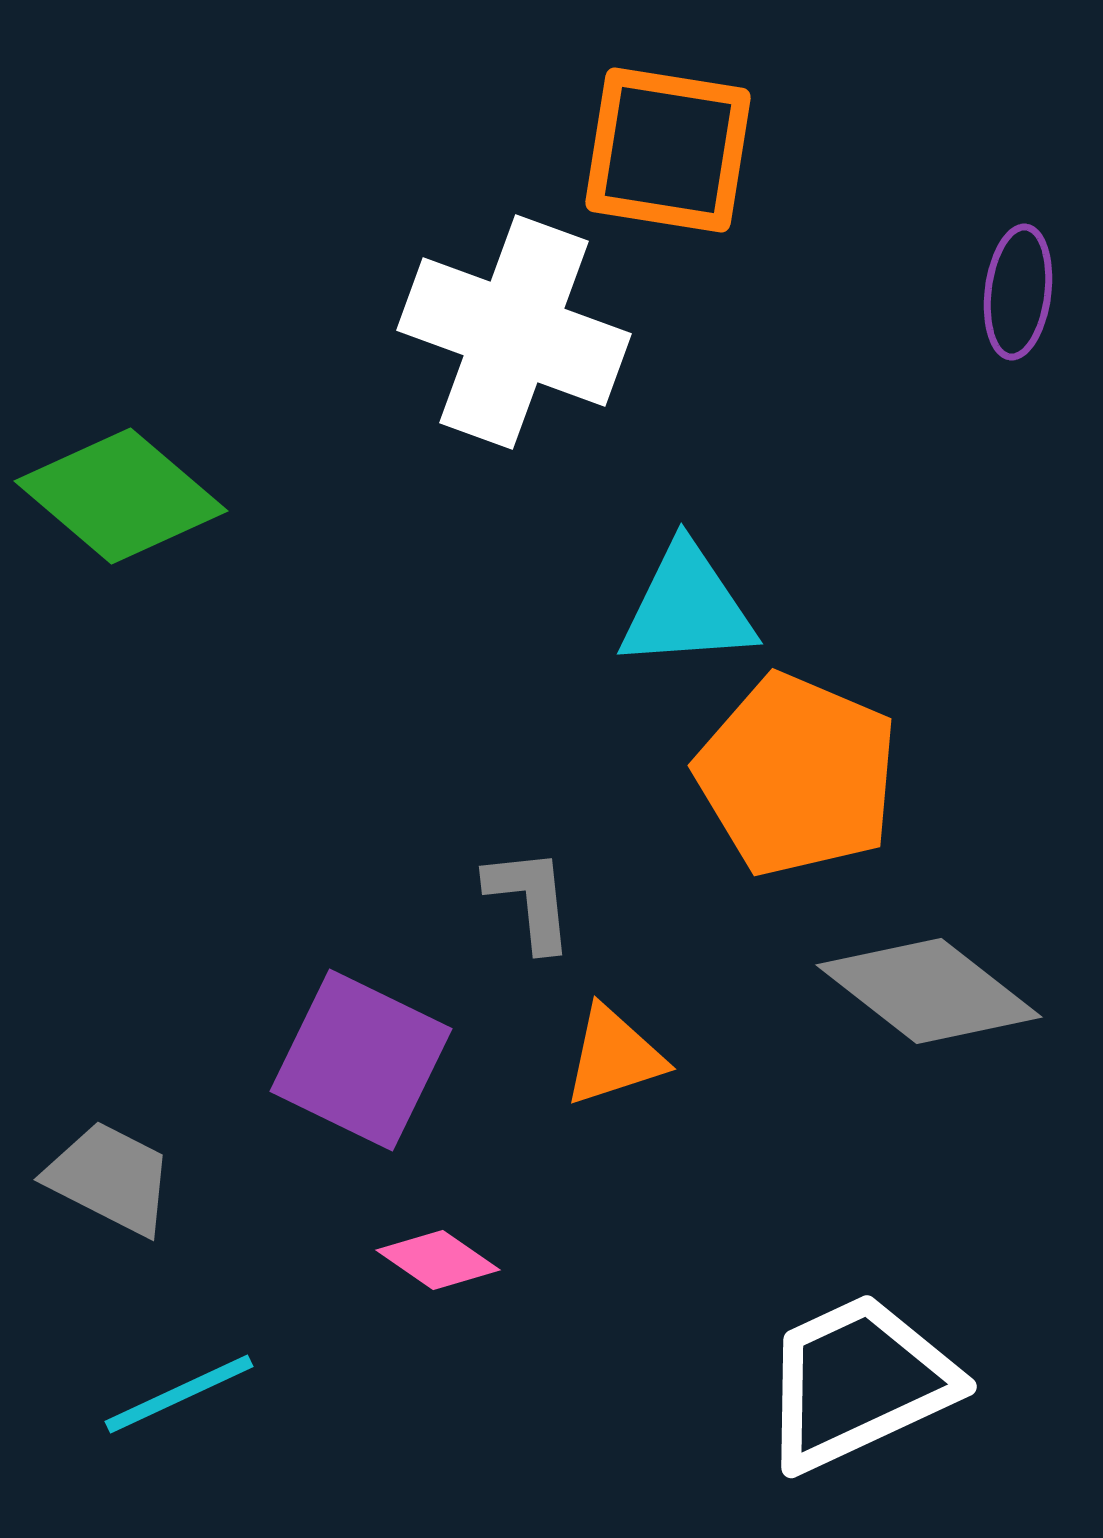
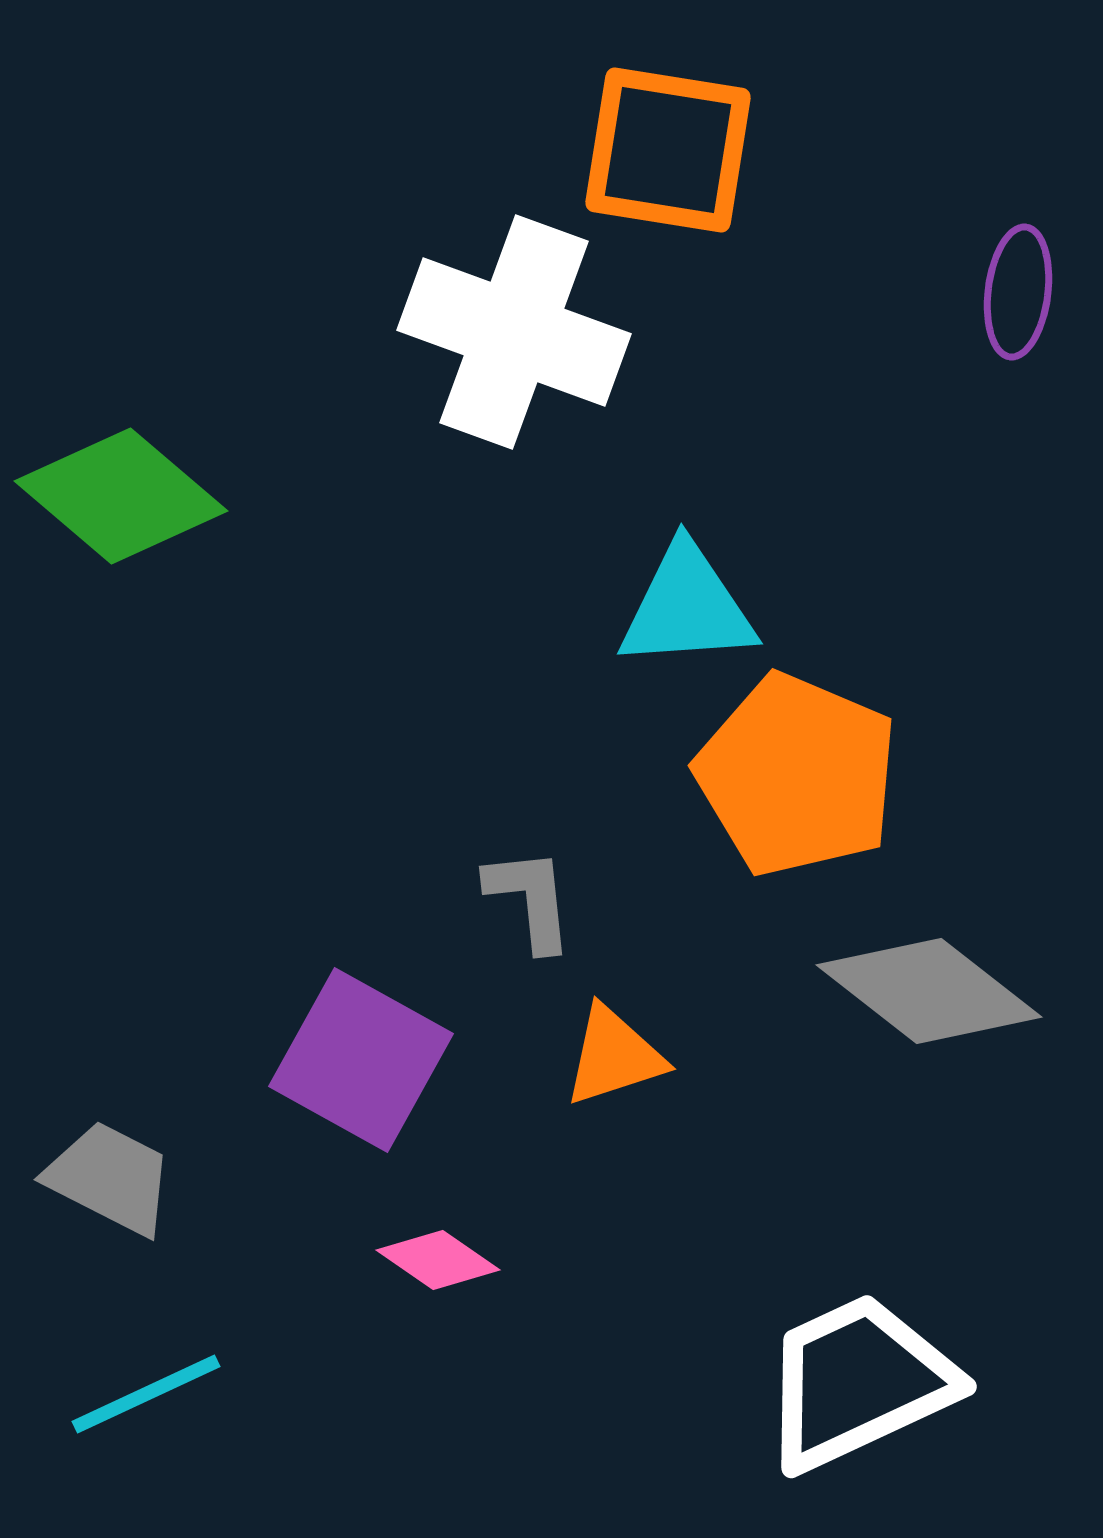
purple square: rotated 3 degrees clockwise
cyan line: moved 33 px left
